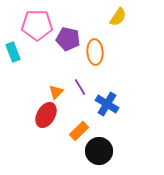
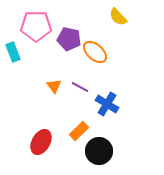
yellow semicircle: rotated 102 degrees clockwise
pink pentagon: moved 1 px left, 1 px down
purple pentagon: moved 1 px right
orange ellipse: rotated 45 degrees counterclockwise
purple line: rotated 30 degrees counterclockwise
orange triangle: moved 2 px left, 6 px up; rotated 21 degrees counterclockwise
red ellipse: moved 5 px left, 27 px down
